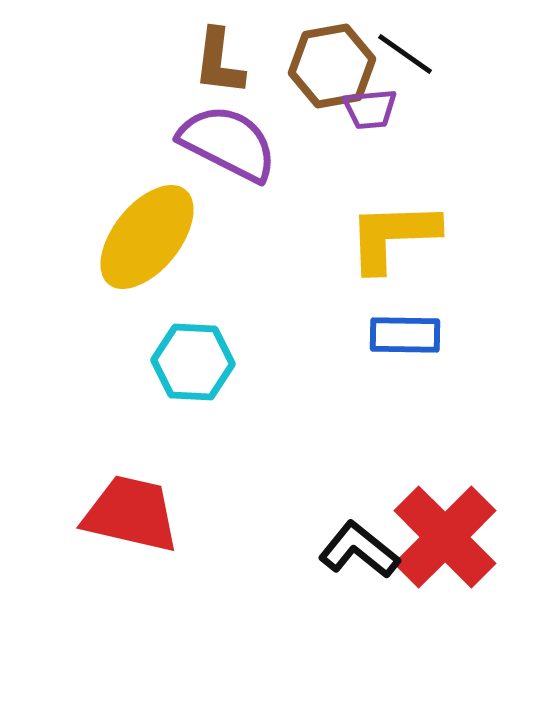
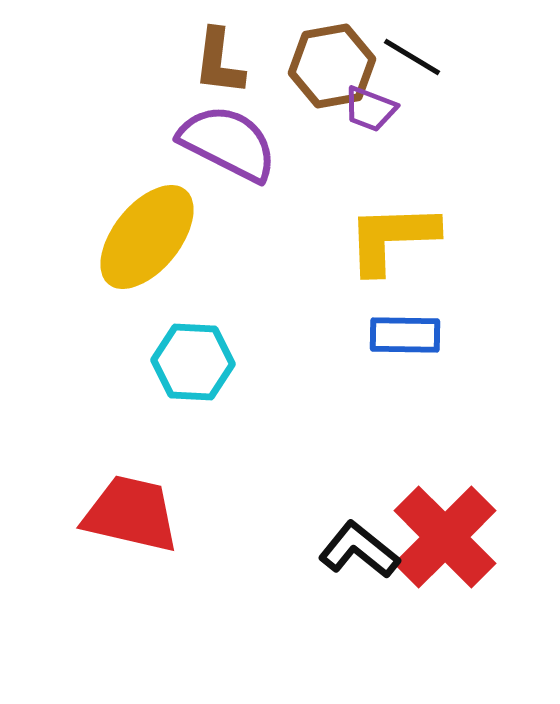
black line: moved 7 px right, 3 px down; rotated 4 degrees counterclockwise
purple trapezoid: rotated 26 degrees clockwise
yellow L-shape: moved 1 px left, 2 px down
